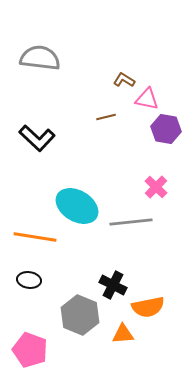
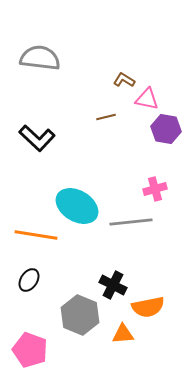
pink cross: moved 1 px left, 2 px down; rotated 30 degrees clockwise
orange line: moved 1 px right, 2 px up
black ellipse: rotated 65 degrees counterclockwise
